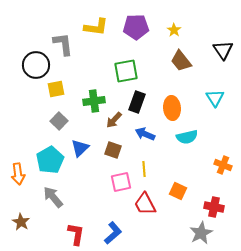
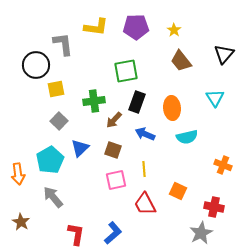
black triangle: moved 1 px right, 4 px down; rotated 15 degrees clockwise
pink square: moved 5 px left, 2 px up
